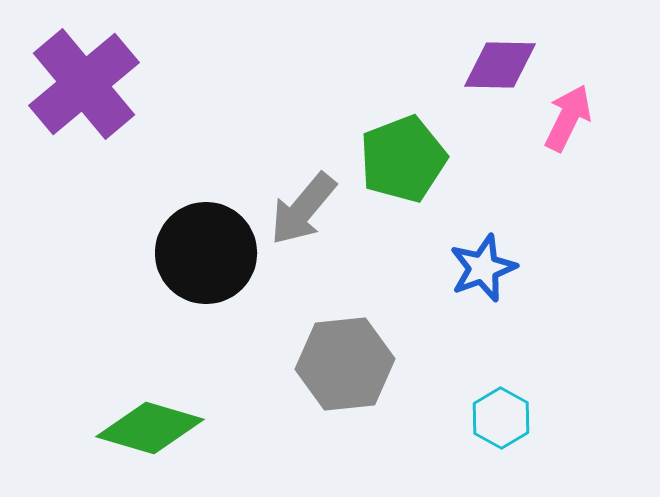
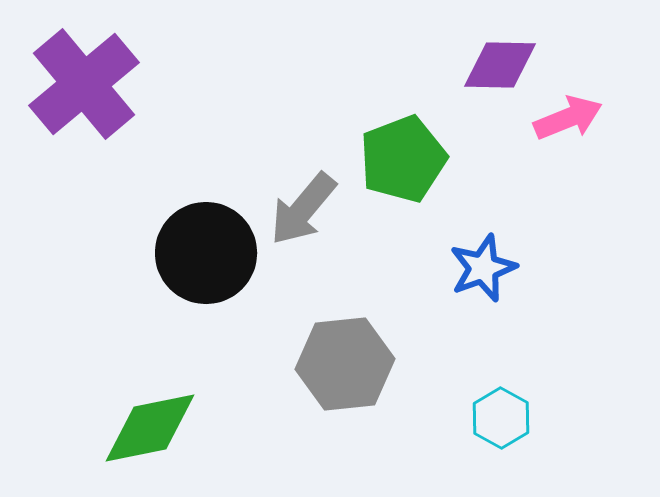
pink arrow: rotated 42 degrees clockwise
green diamond: rotated 28 degrees counterclockwise
